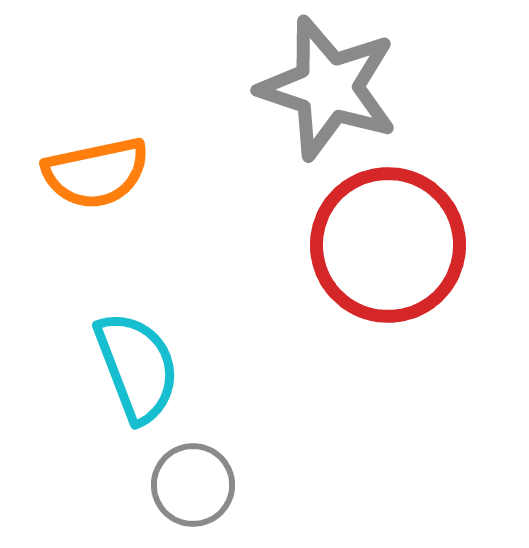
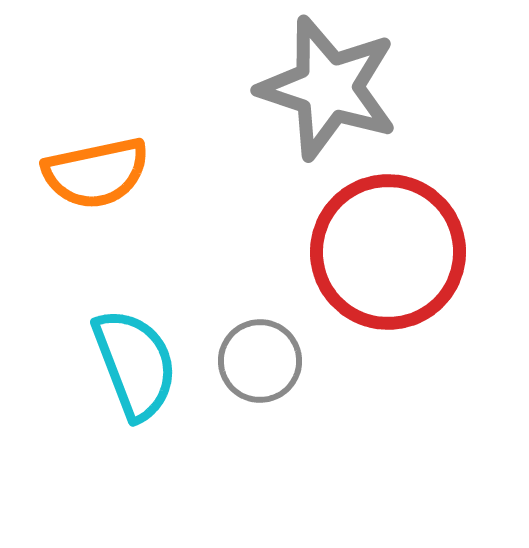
red circle: moved 7 px down
cyan semicircle: moved 2 px left, 3 px up
gray circle: moved 67 px right, 124 px up
